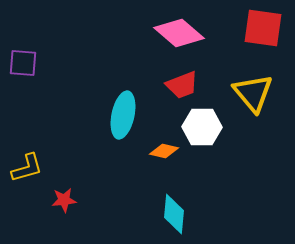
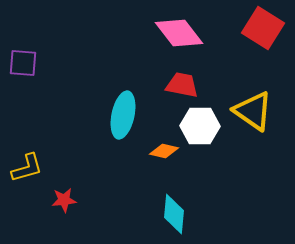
red square: rotated 24 degrees clockwise
pink diamond: rotated 12 degrees clockwise
red trapezoid: rotated 148 degrees counterclockwise
yellow triangle: moved 18 px down; rotated 15 degrees counterclockwise
white hexagon: moved 2 px left, 1 px up
